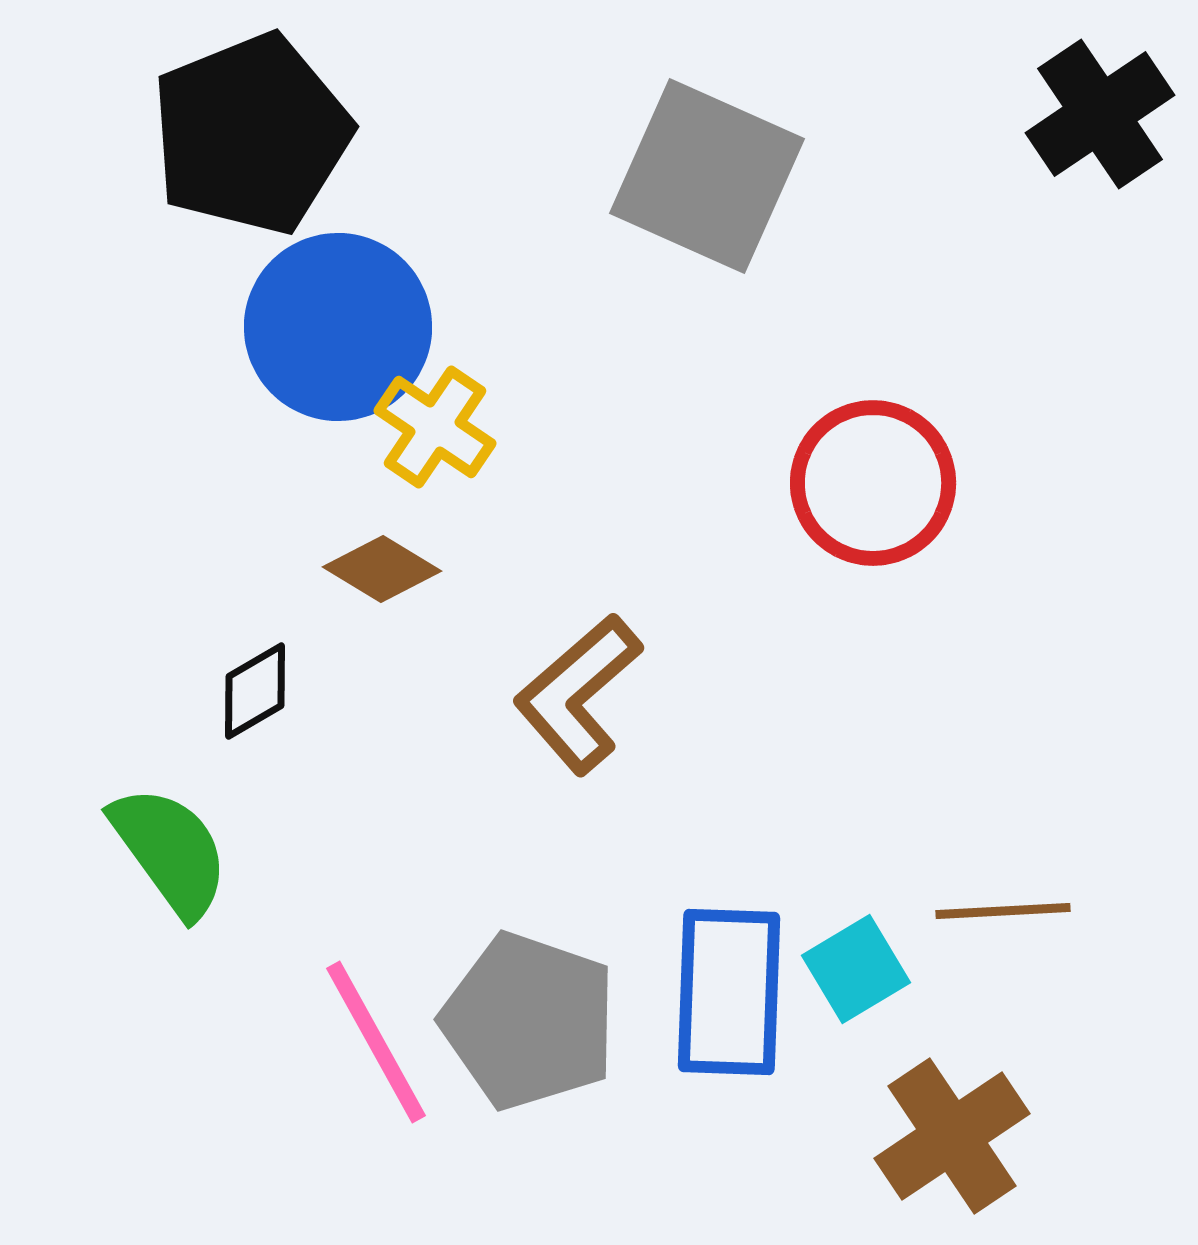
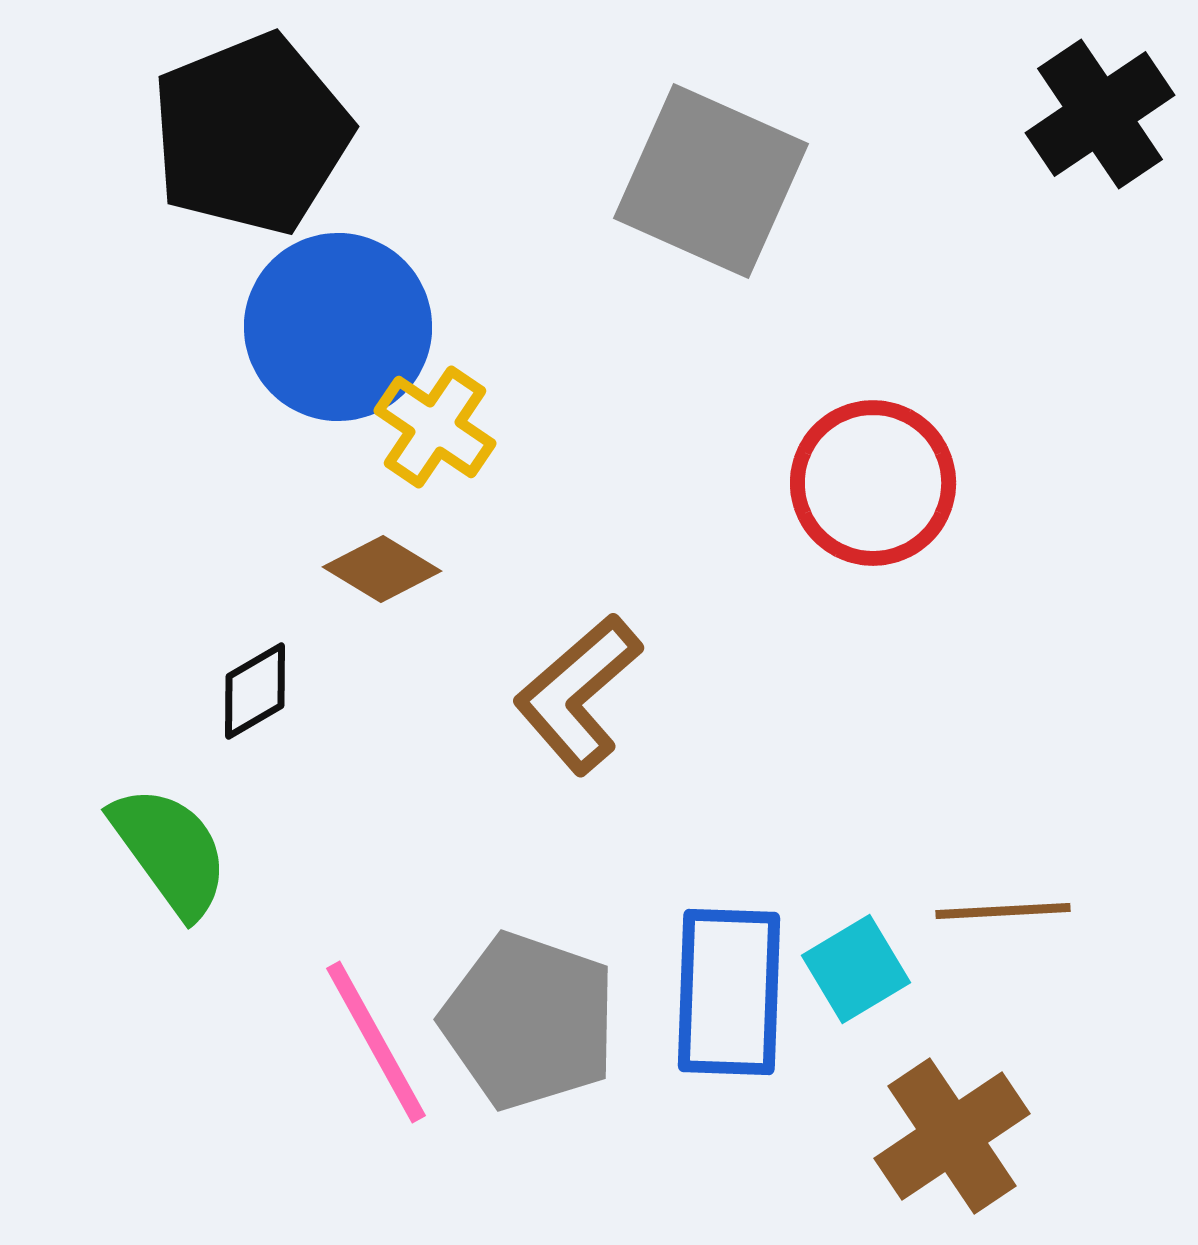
gray square: moved 4 px right, 5 px down
